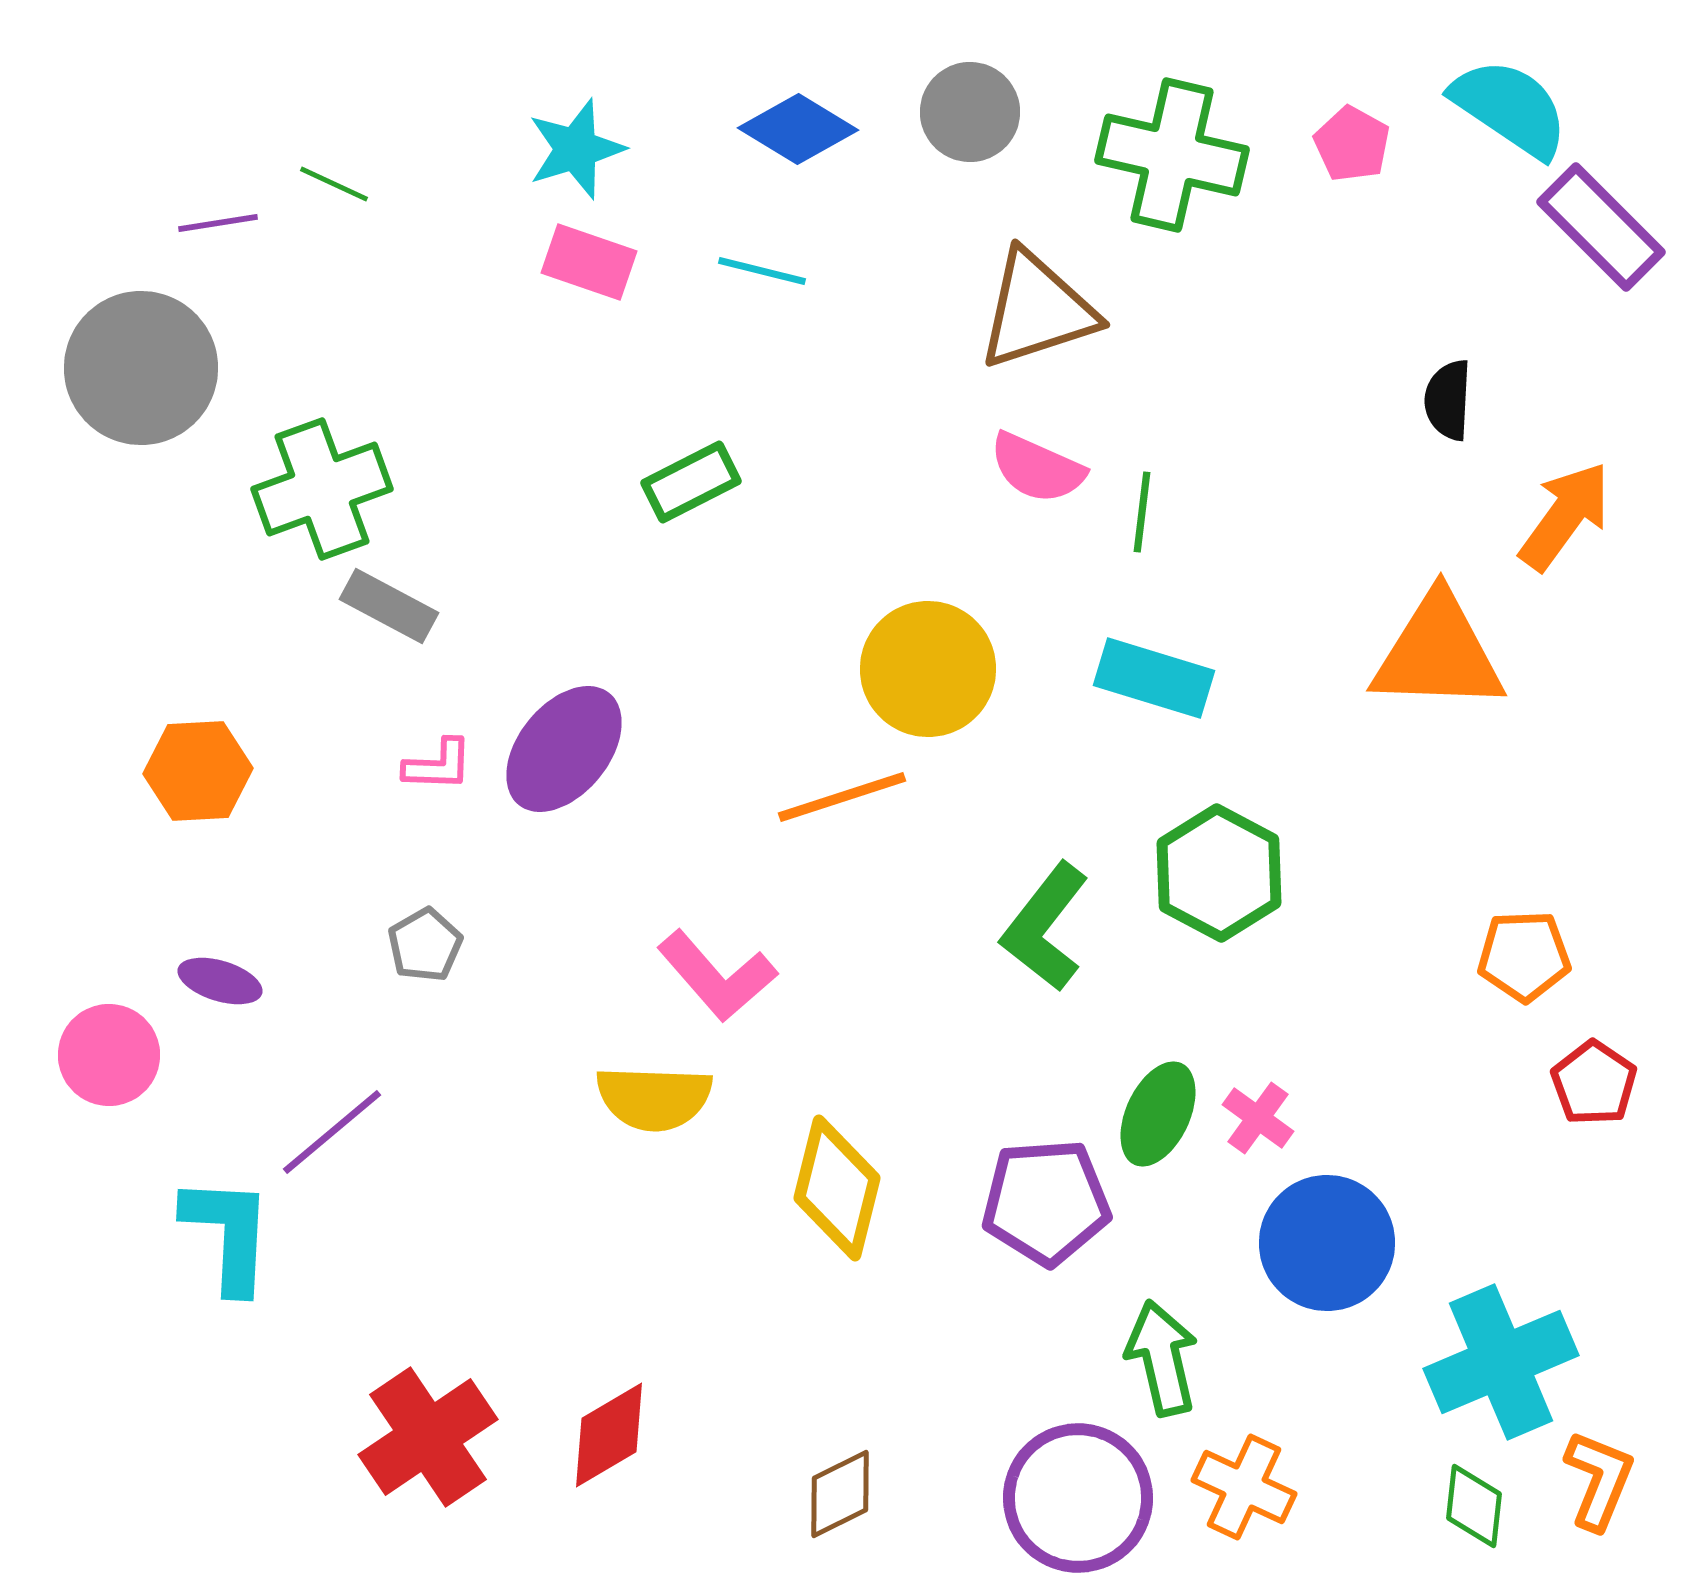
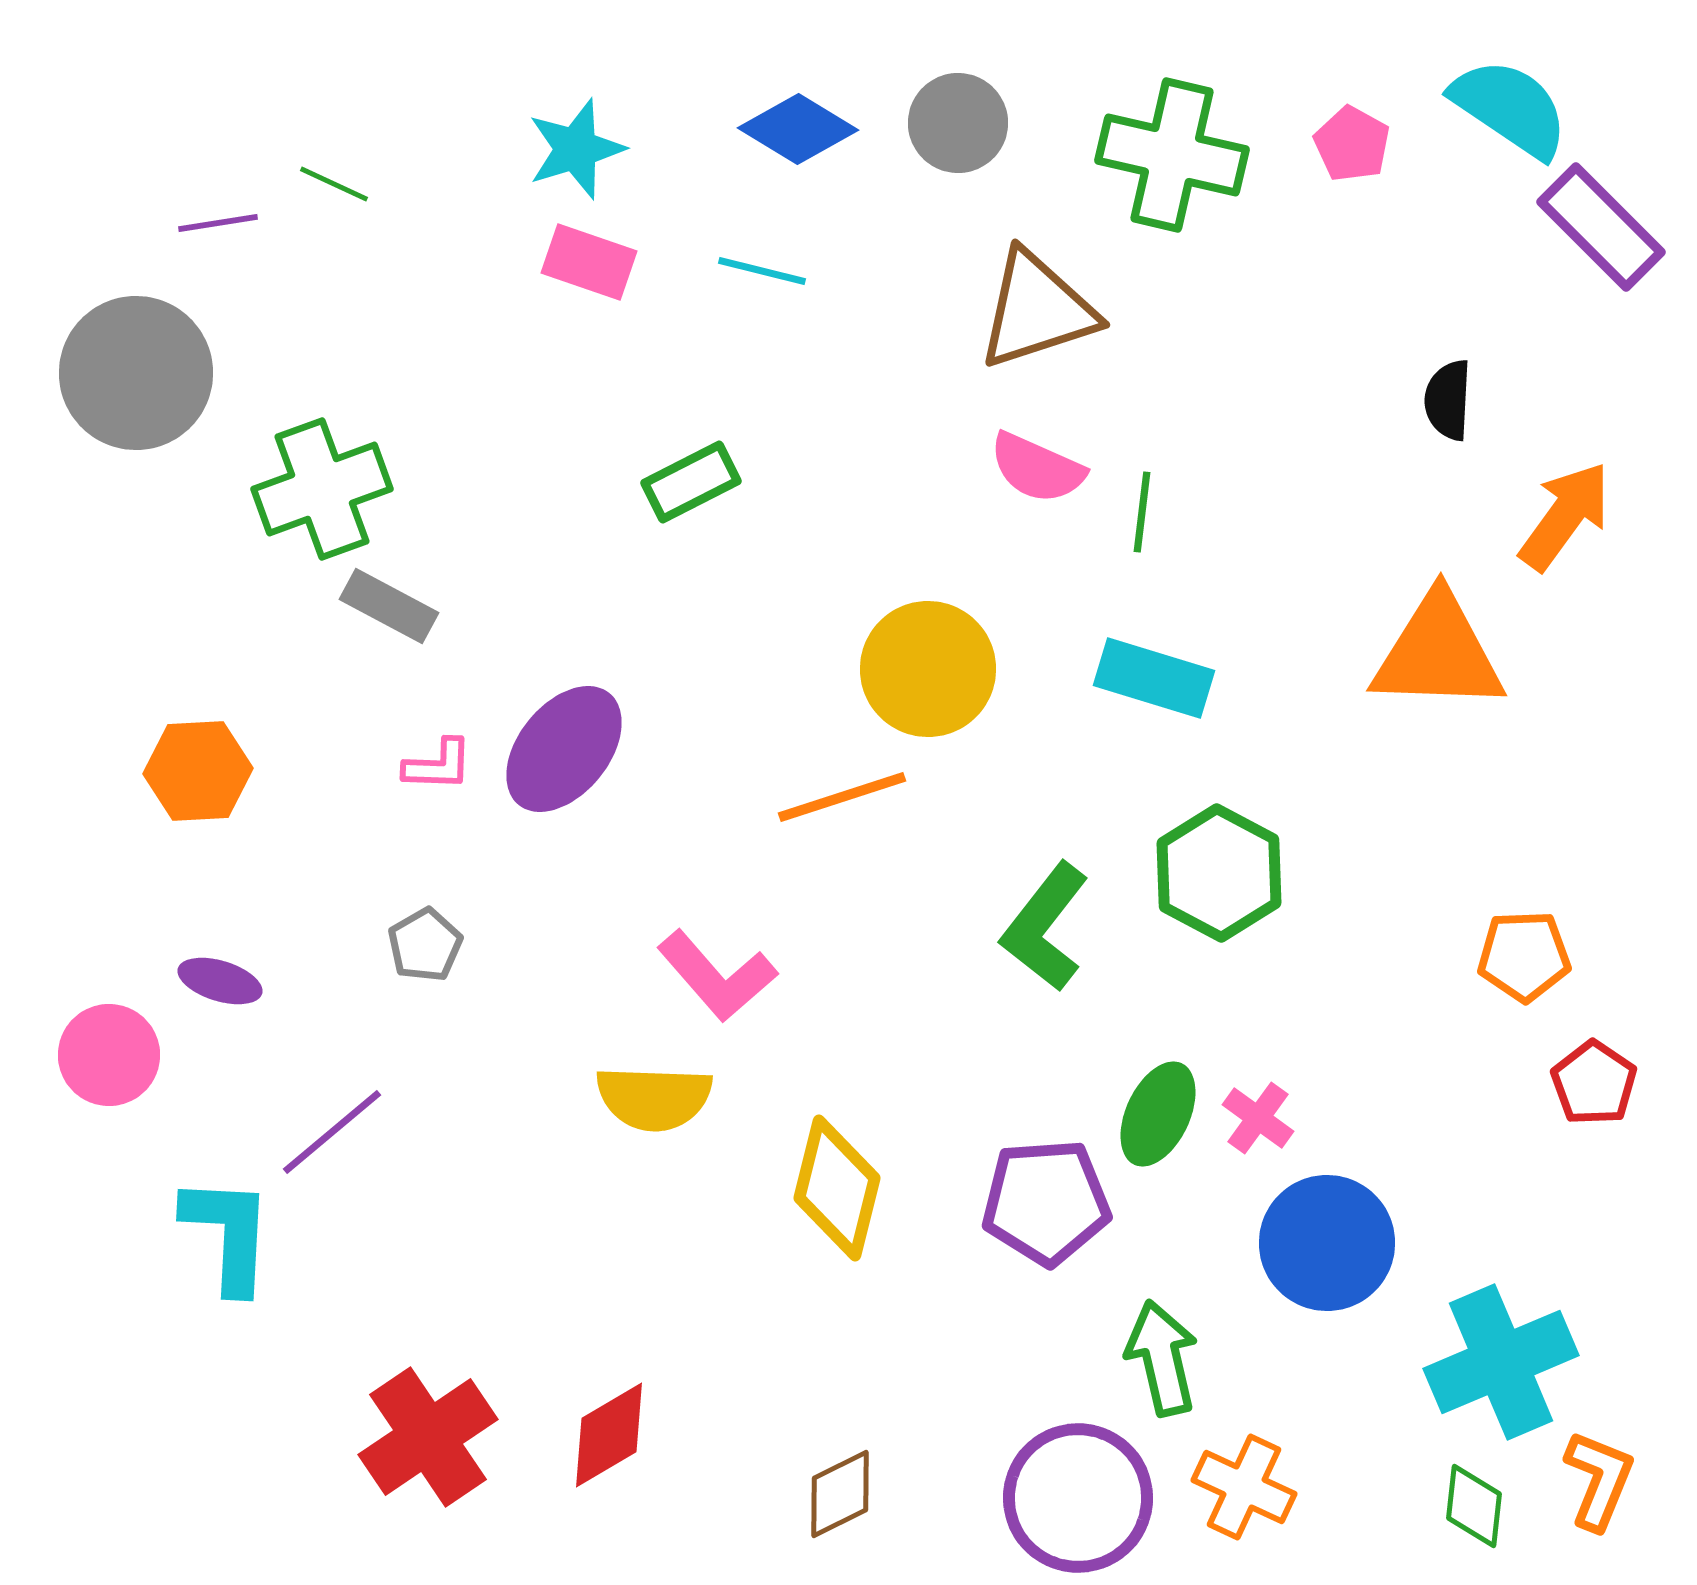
gray circle at (970, 112): moved 12 px left, 11 px down
gray circle at (141, 368): moved 5 px left, 5 px down
